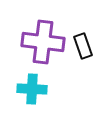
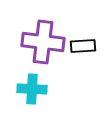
black rectangle: rotated 75 degrees counterclockwise
